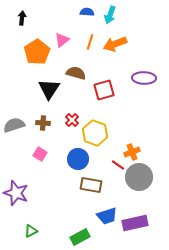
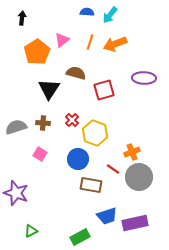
cyan arrow: rotated 18 degrees clockwise
gray semicircle: moved 2 px right, 2 px down
red line: moved 5 px left, 4 px down
